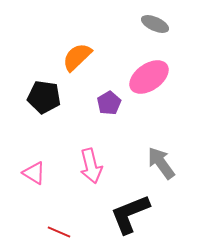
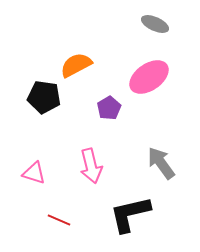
orange semicircle: moved 1 px left, 8 px down; rotated 16 degrees clockwise
purple pentagon: moved 5 px down
pink triangle: rotated 15 degrees counterclockwise
black L-shape: rotated 9 degrees clockwise
red line: moved 12 px up
